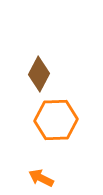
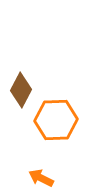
brown diamond: moved 18 px left, 16 px down
